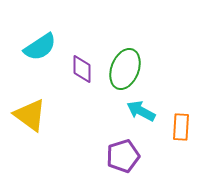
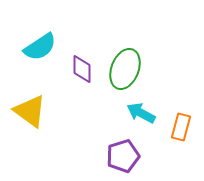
cyan arrow: moved 2 px down
yellow triangle: moved 4 px up
orange rectangle: rotated 12 degrees clockwise
